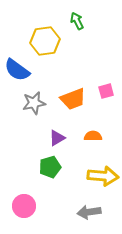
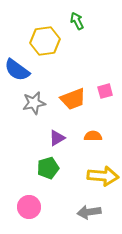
pink square: moved 1 px left
green pentagon: moved 2 px left, 1 px down
pink circle: moved 5 px right, 1 px down
